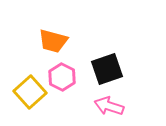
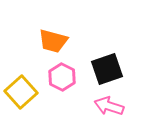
yellow square: moved 9 px left
